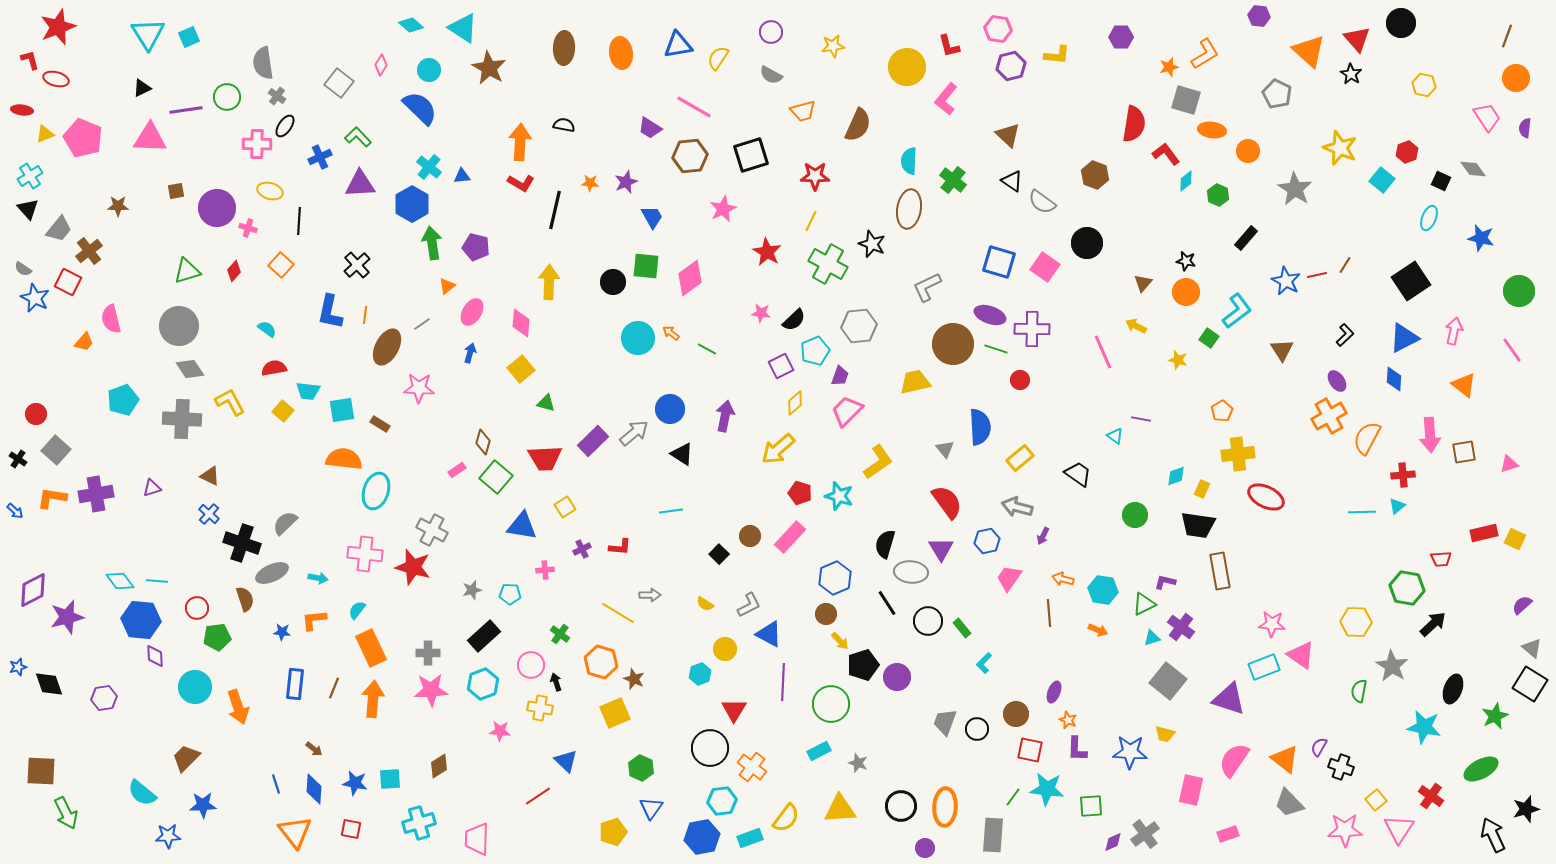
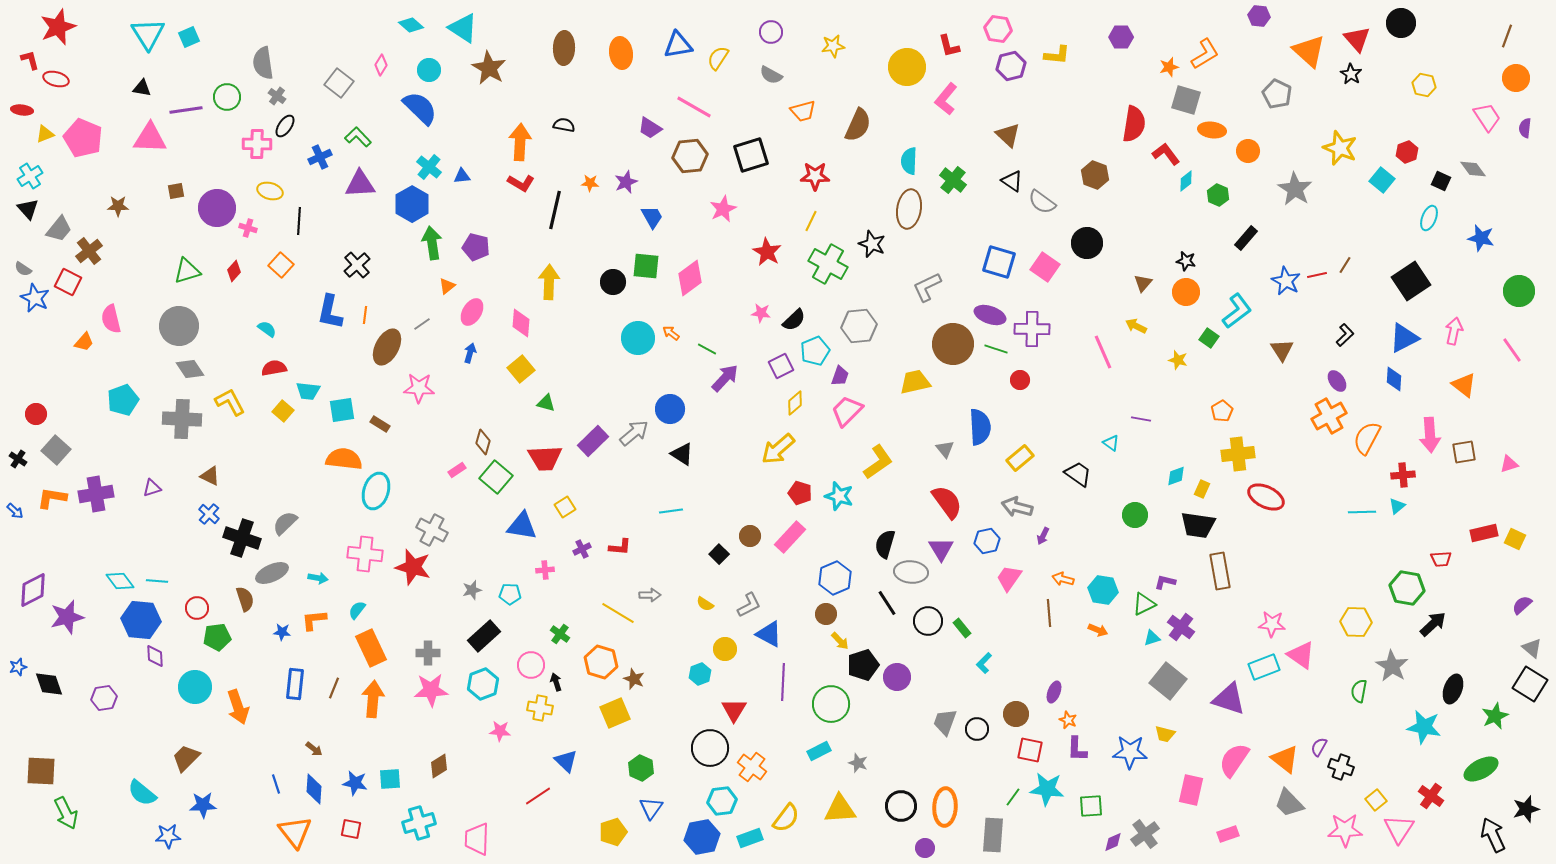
black triangle at (142, 88): rotated 36 degrees clockwise
purple arrow at (725, 416): moved 38 px up; rotated 32 degrees clockwise
cyan triangle at (1115, 436): moved 4 px left, 7 px down
black cross at (242, 543): moved 5 px up
